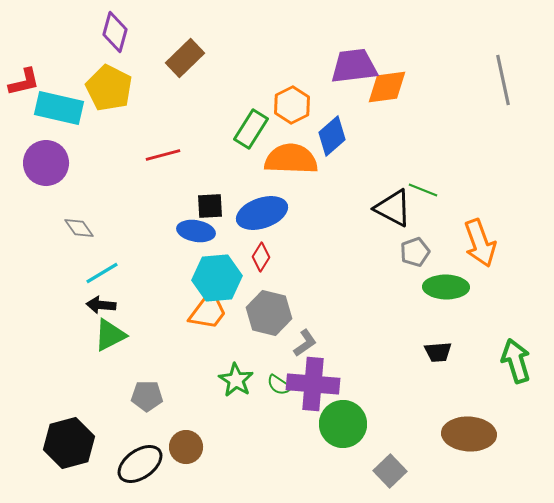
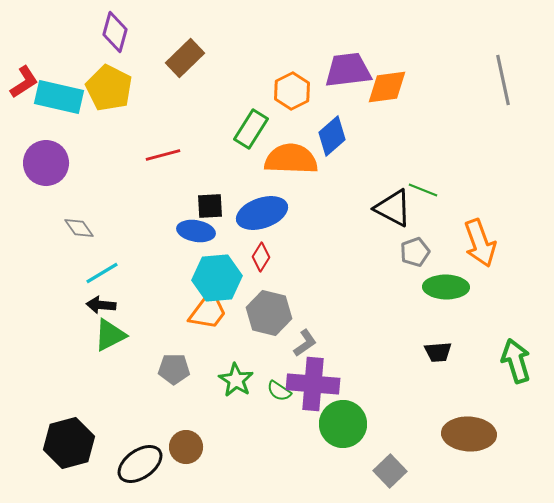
purple trapezoid at (354, 66): moved 6 px left, 4 px down
red L-shape at (24, 82): rotated 20 degrees counterclockwise
orange hexagon at (292, 105): moved 14 px up
cyan rectangle at (59, 108): moved 11 px up
green semicircle at (279, 385): moved 6 px down
gray pentagon at (147, 396): moved 27 px right, 27 px up
